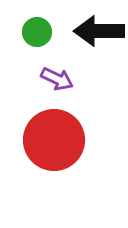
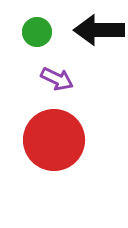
black arrow: moved 1 px up
